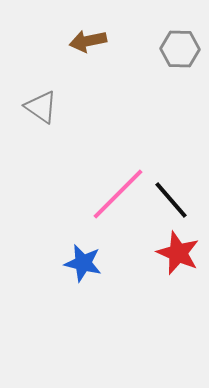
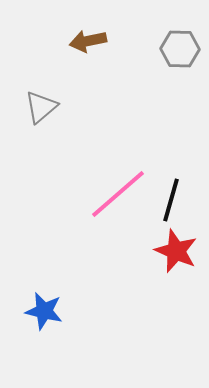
gray triangle: rotated 45 degrees clockwise
pink line: rotated 4 degrees clockwise
black line: rotated 57 degrees clockwise
red star: moved 2 px left, 2 px up
blue star: moved 39 px left, 48 px down
